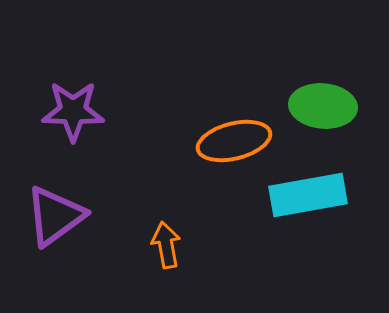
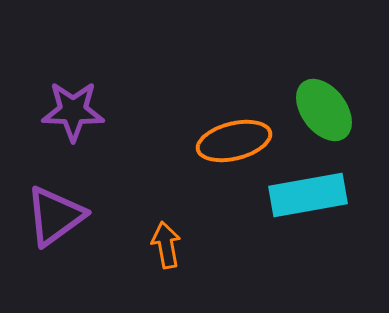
green ellipse: moved 1 px right, 4 px down; rotated 48 degrees clockwise
